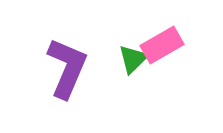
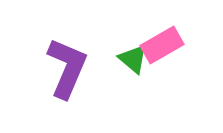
green triangle: rotated 36 degrees counterclockwise
